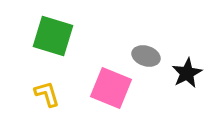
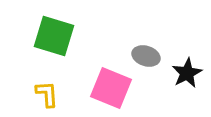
green square: moved 1 px right
yellow L-shape: rotated 12 degrees clockwise
